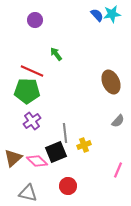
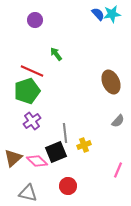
blue semicircle: moved 1 px right, 1 px up
green pentagon: rotated 20 degrees counterclockwise
